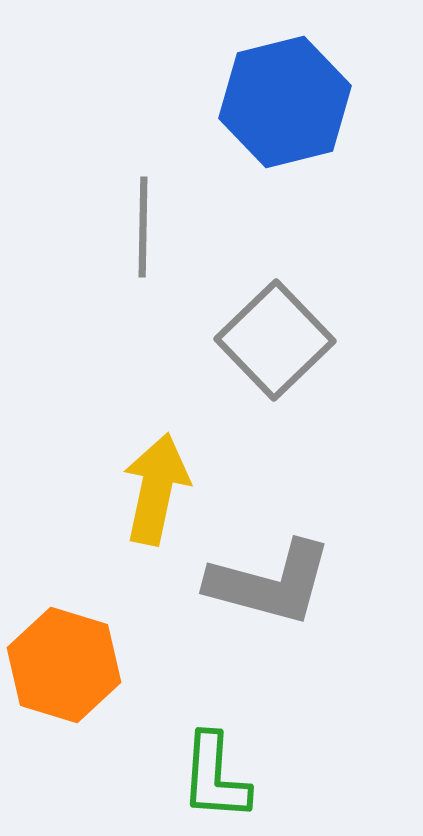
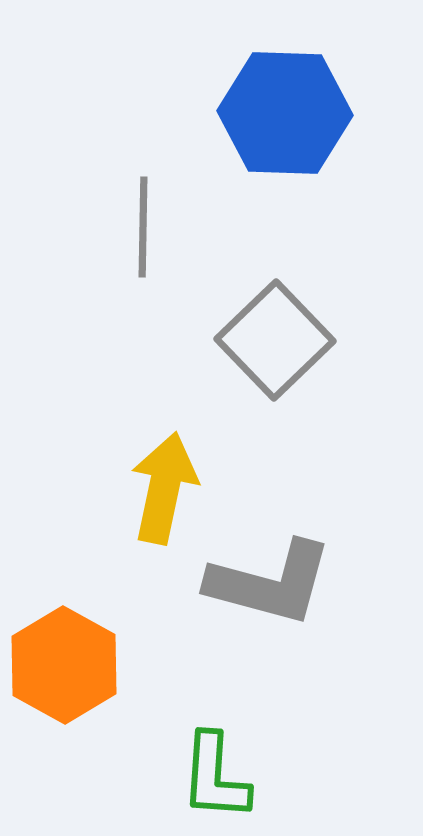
blue hexagon: moved 11 px down; rotated 16 degrees clockwise
yellow arrow: moved 8 px right, 1 px up
orange hexagon: rotated 12 degrees clockwise
